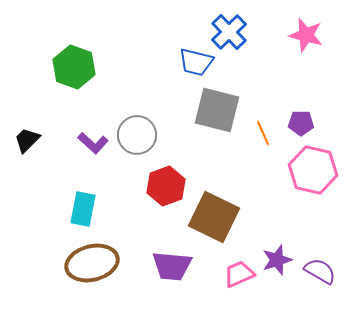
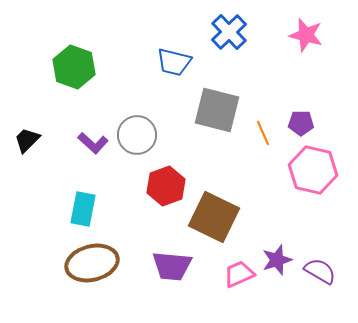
blue trapezoid: moved 22 px left
